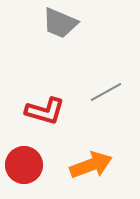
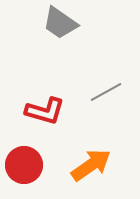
gray trapezoid: rotated 12 degrees clockwise
orange arrow: rotated 15 degrees counterclockwise
